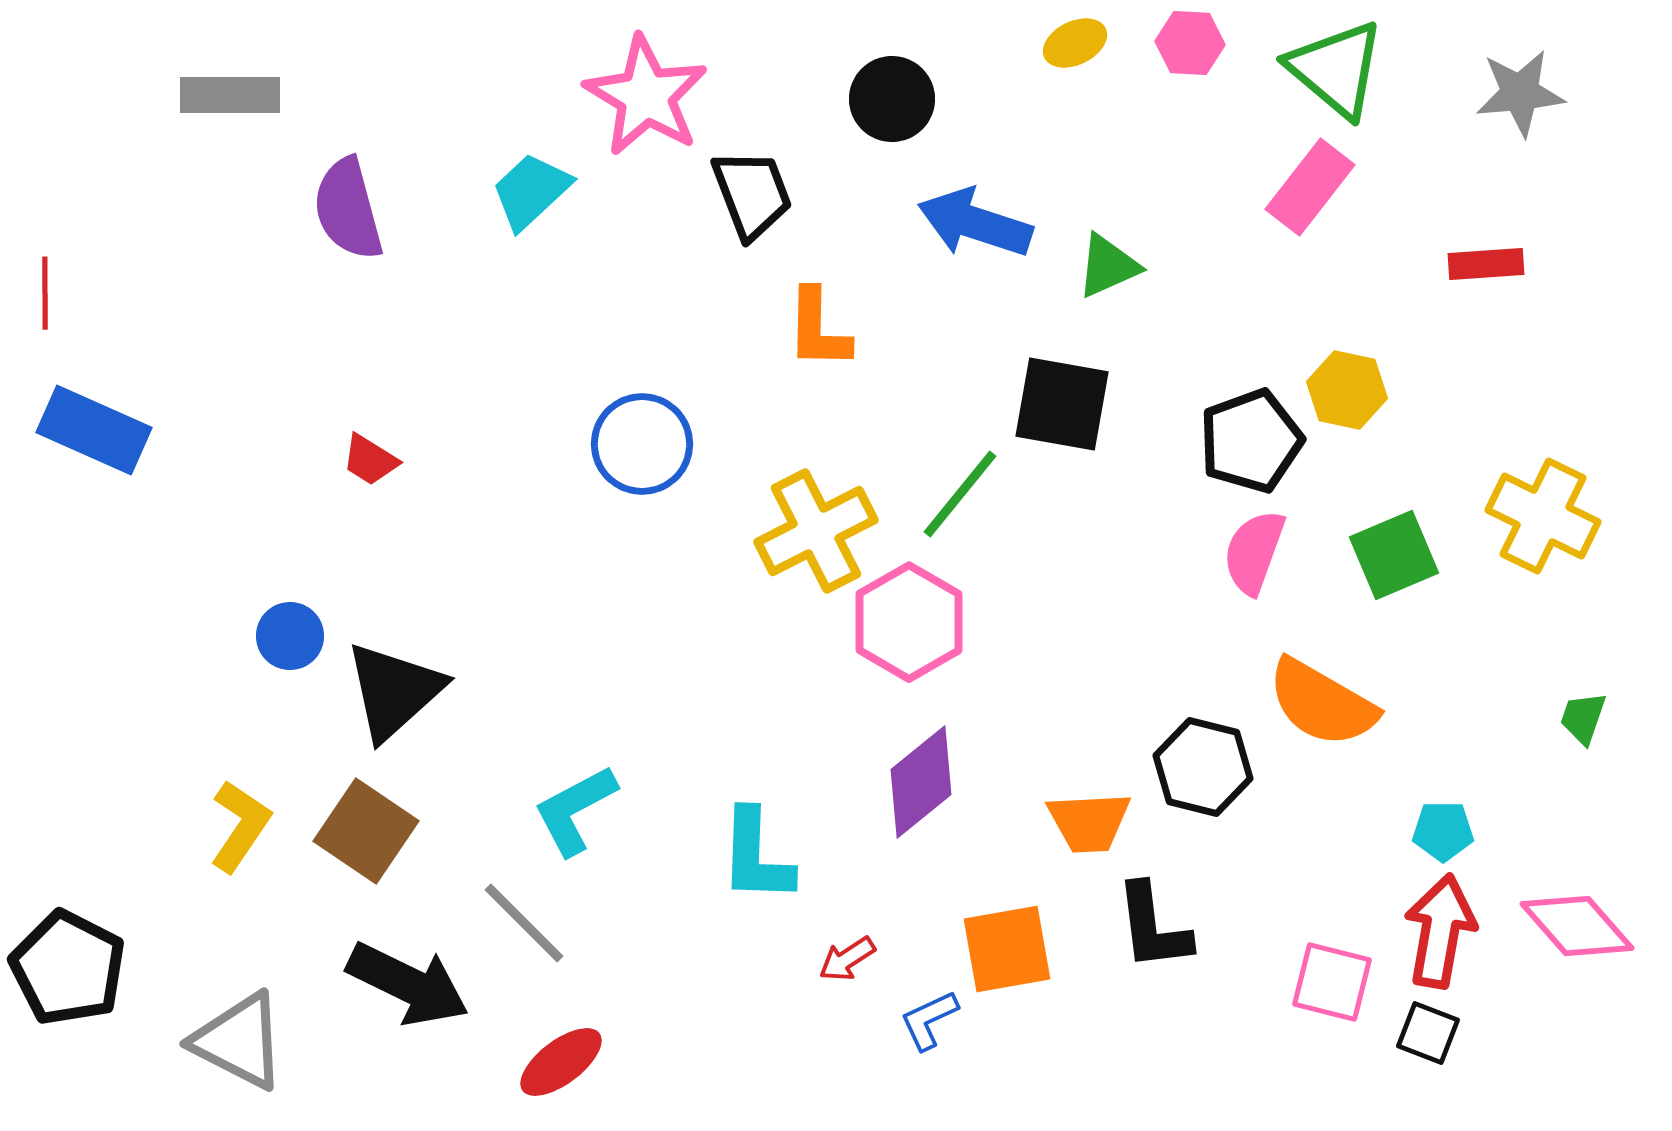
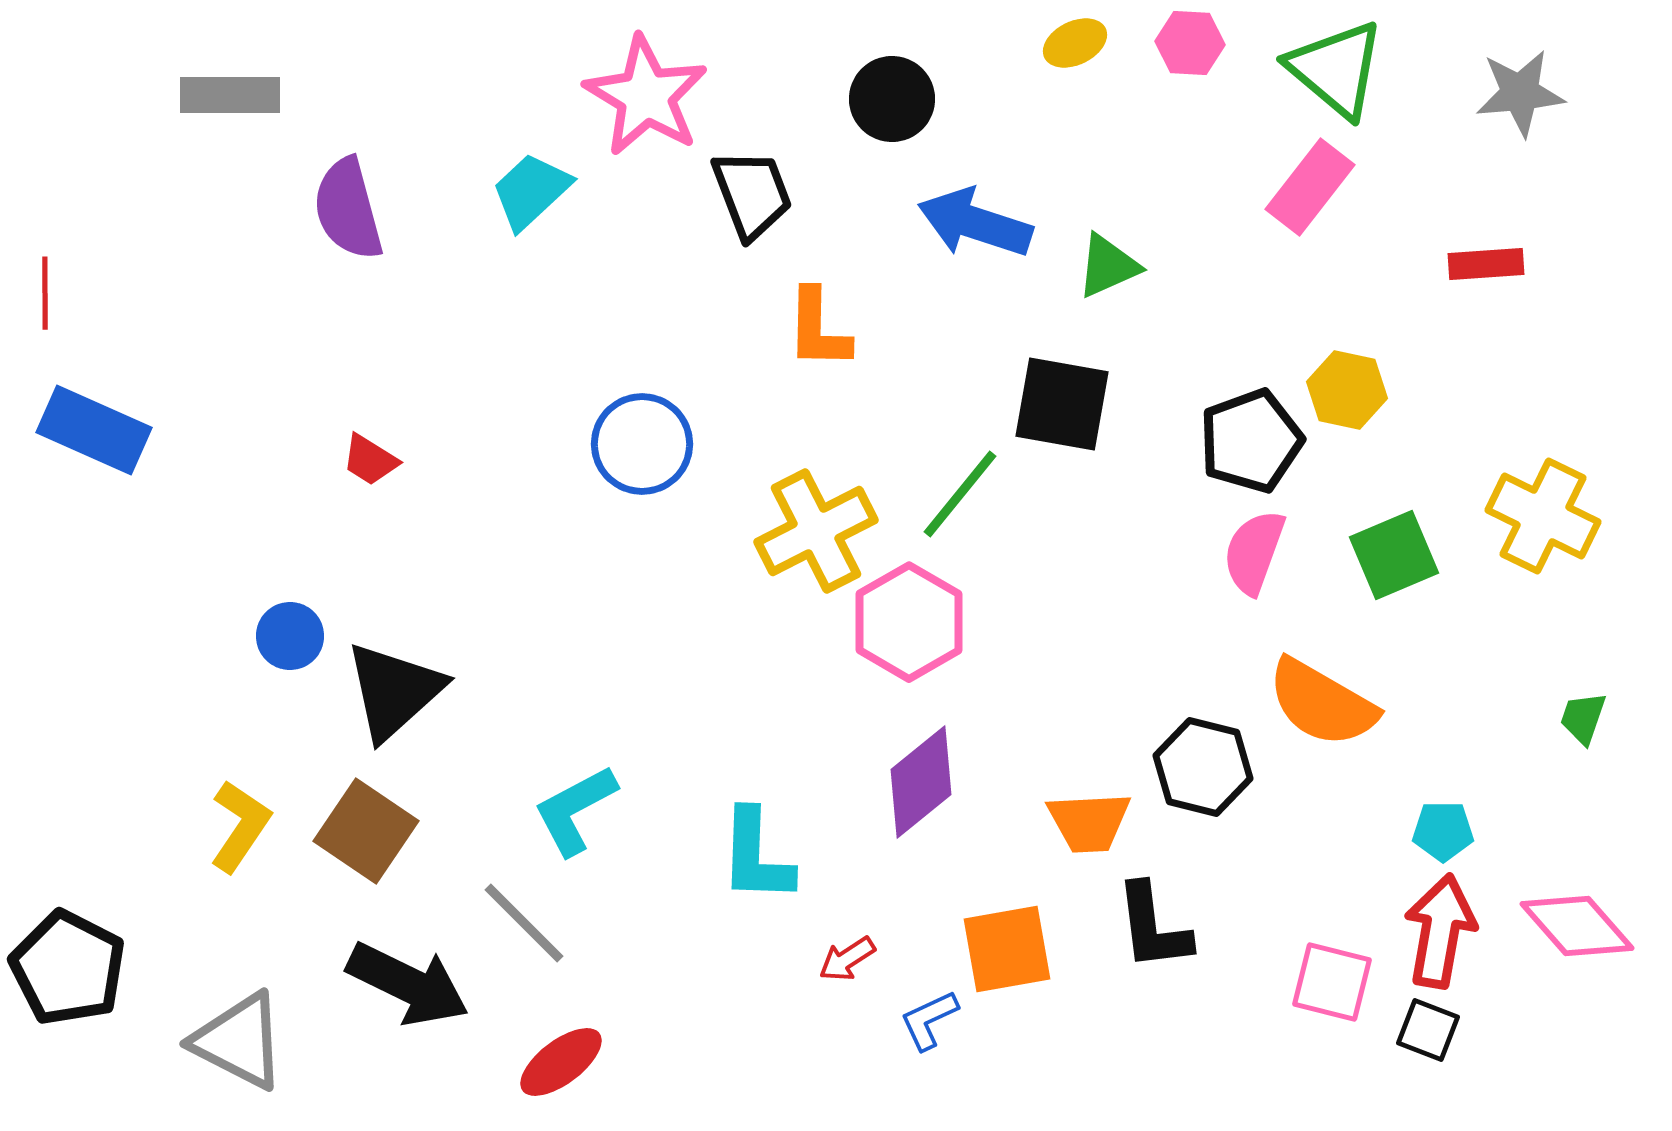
black square at (1428, 1033): moved 3 px up
